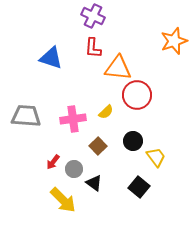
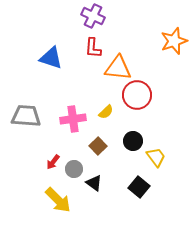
yellow arrow: moved 5 px left
